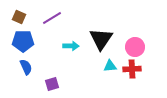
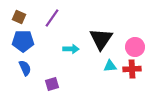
purple line: rotated 24 degrees counterclockwise
cyan arrow: moved 3 px down
blue semicircle: moved 1 px left, 1 px down
